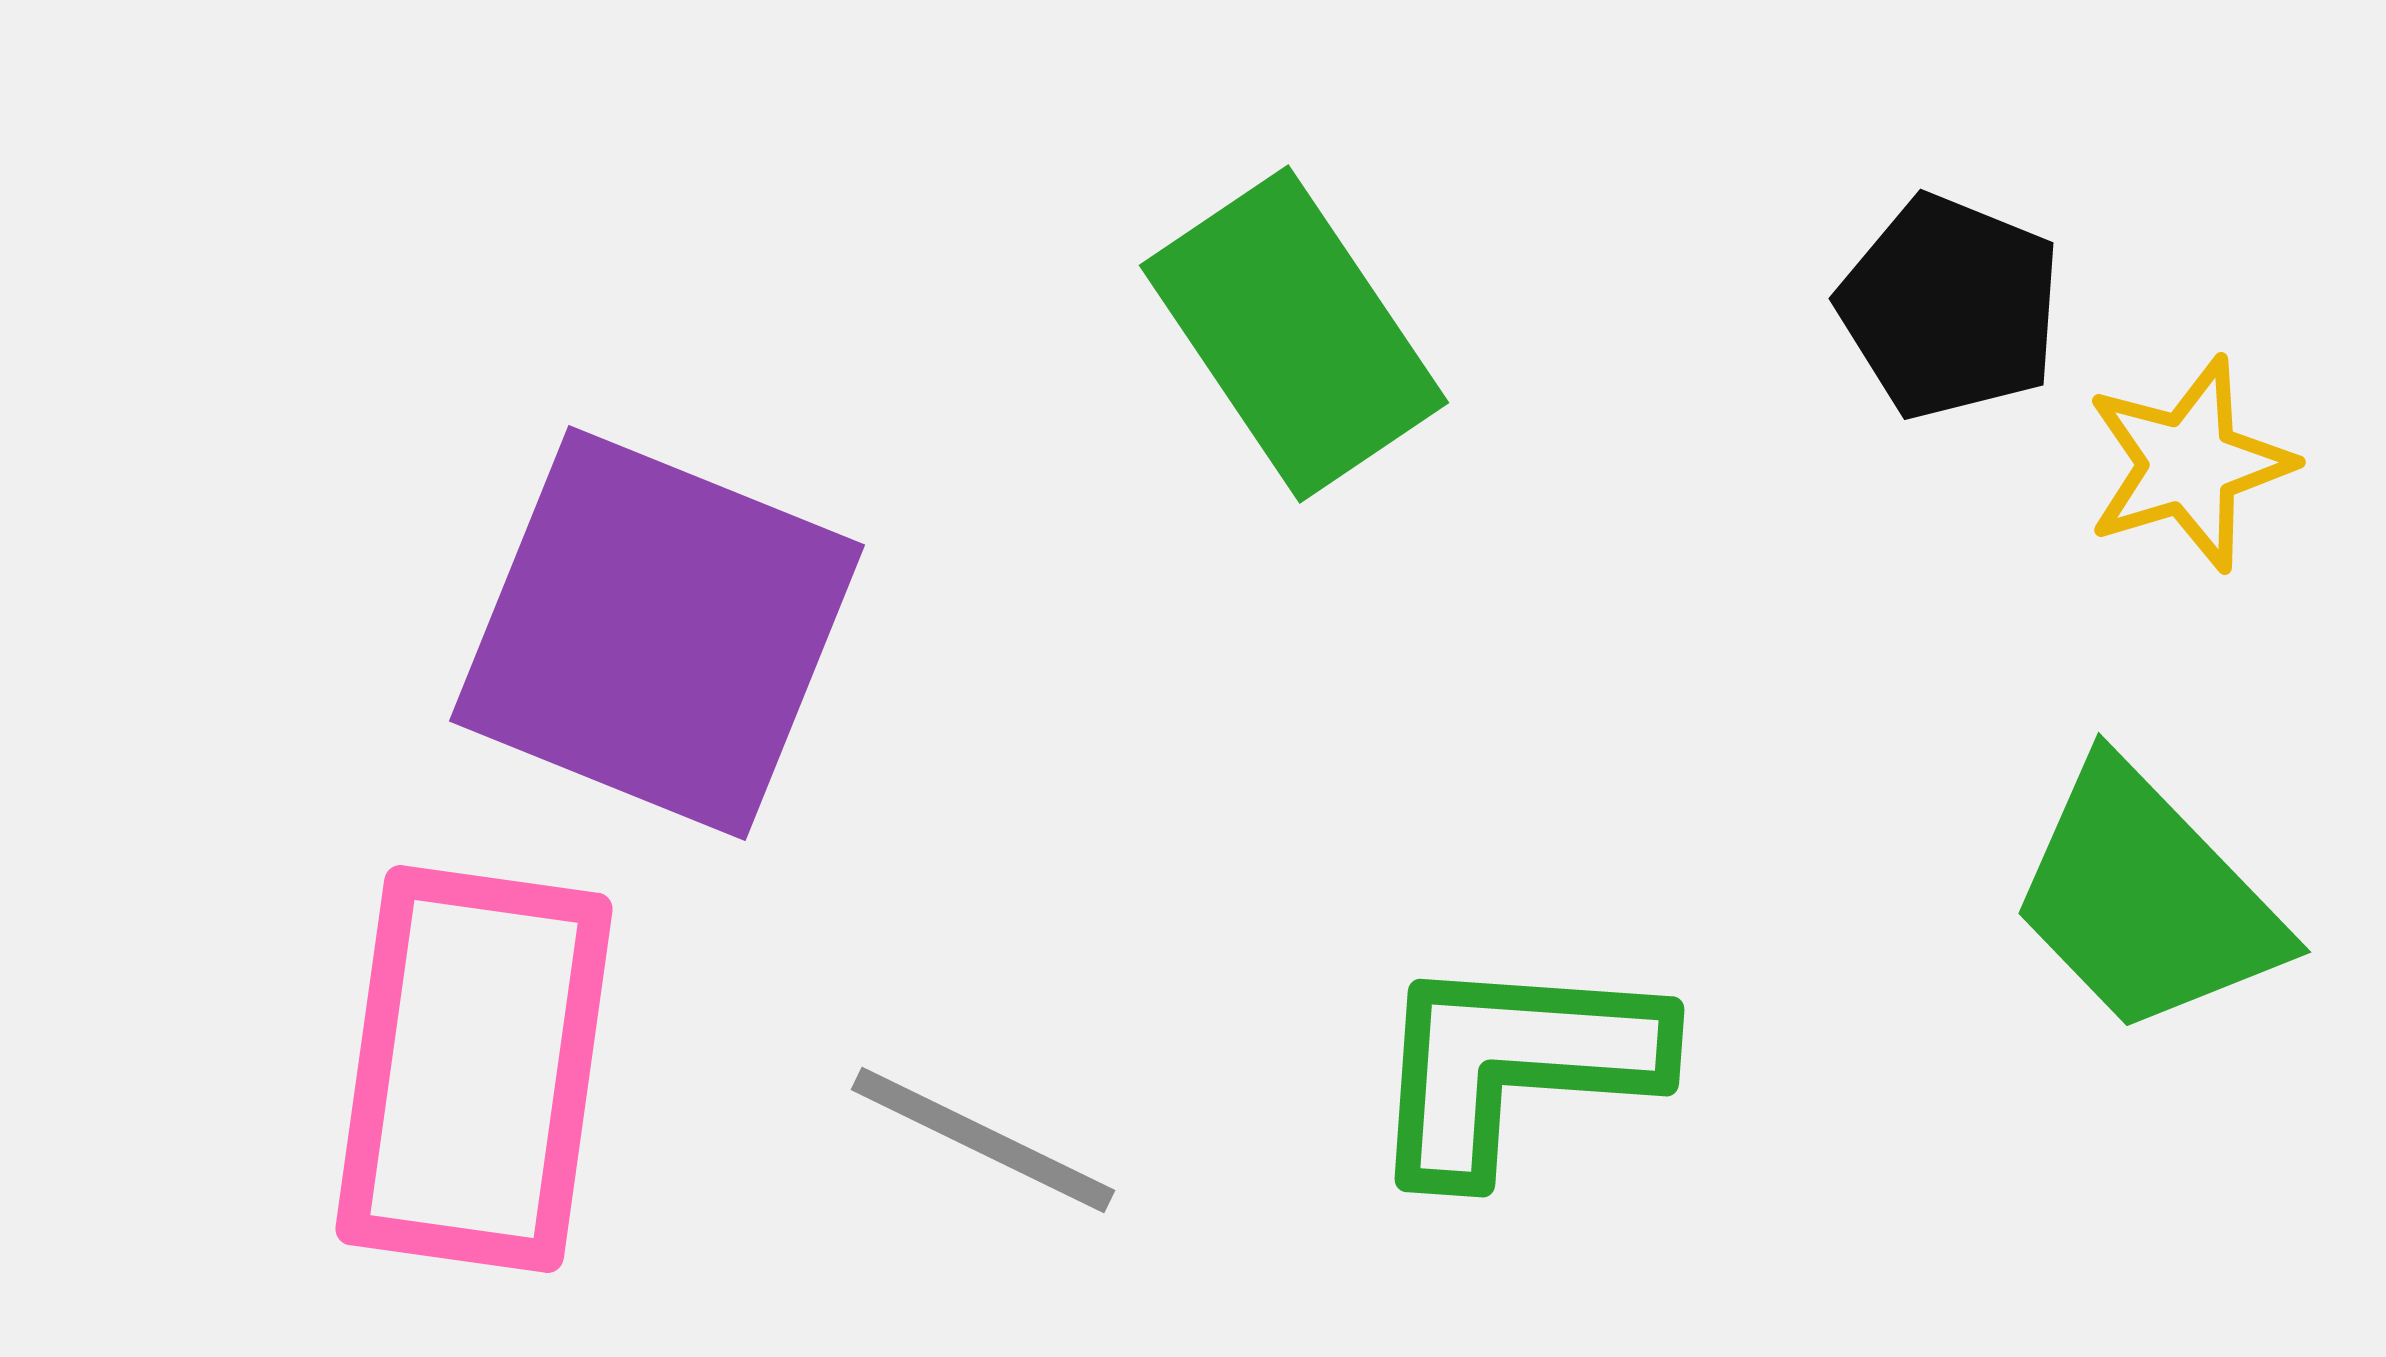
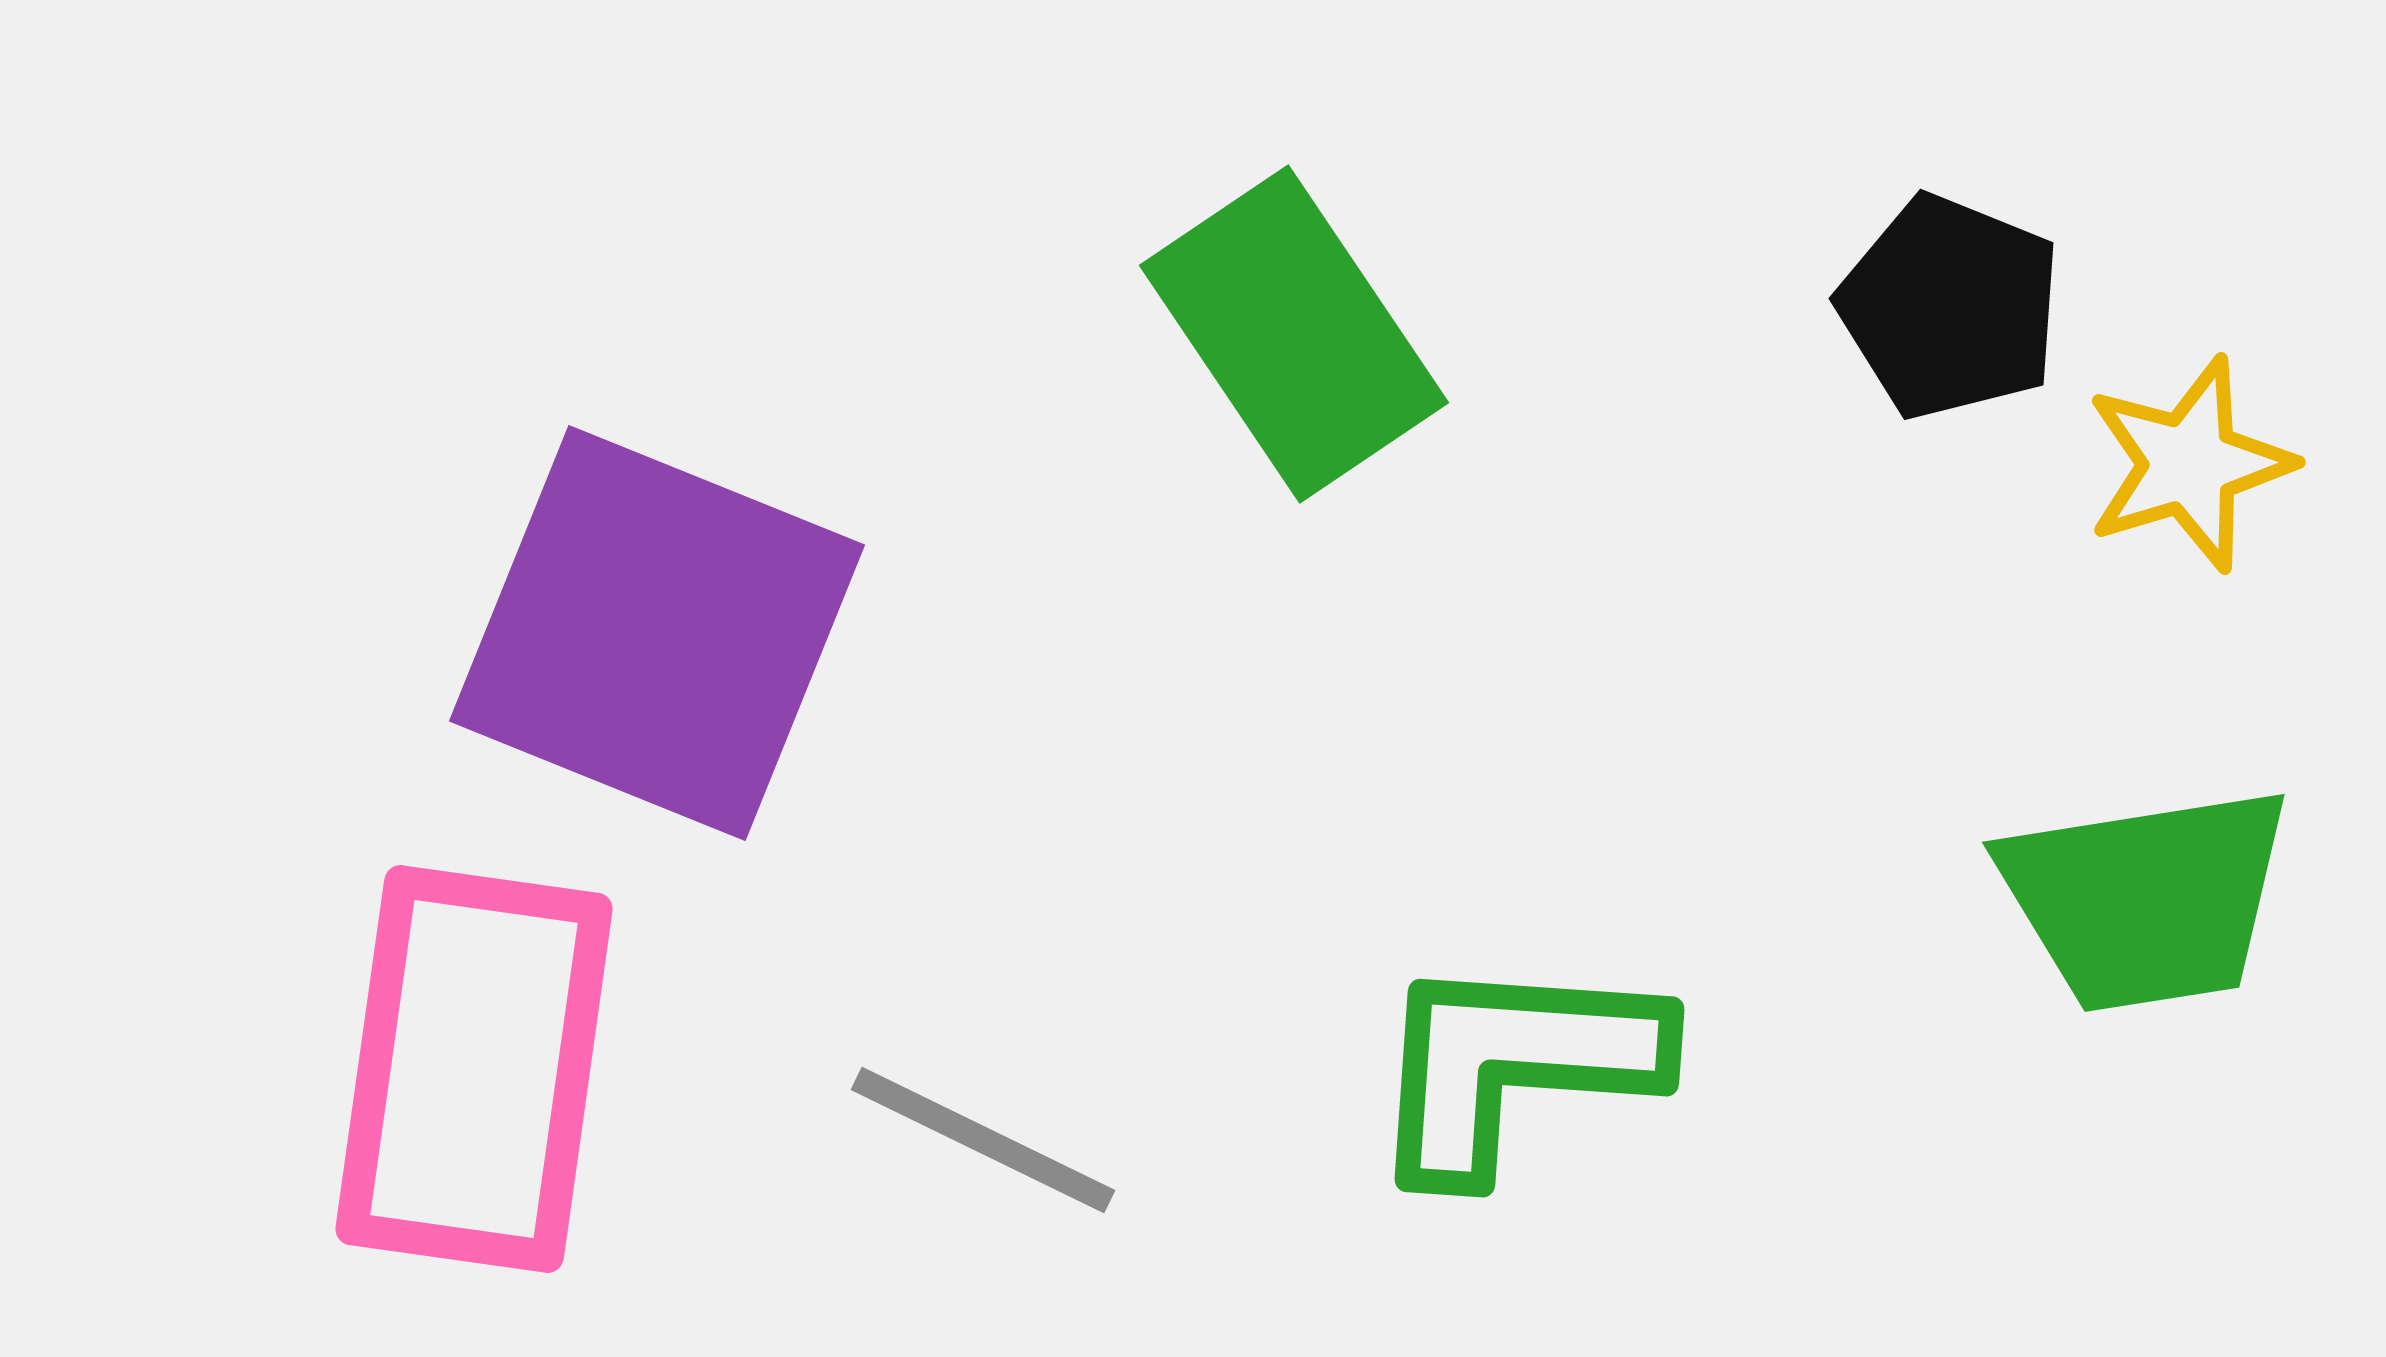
green trapezoid: rotated 55 degrees counterclockwise
